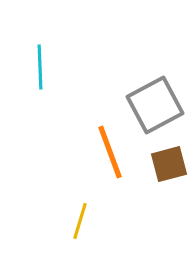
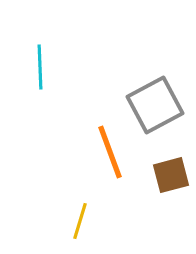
brown square: moved 2 px right, 11 px down
